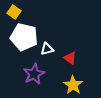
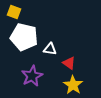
yellow square: rotated 16 degrees counterclockwise
white triangle: moved 3 px right; rotated 24 degrees clockwise
red triangle: moved 1 px left, 5 px down
purple star: moved 2 px left, 2 px down
